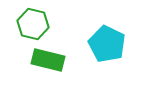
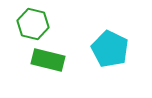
cyan pentagon: moved 3 px right, 5 px down
